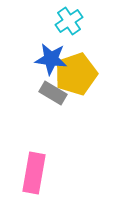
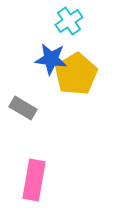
yellow pentagon: rotated 12 degrees counterclockwise
gray rectangle: moved 30 px left, 15 px down
pink rectangle: moved 7 px down
